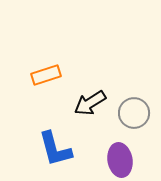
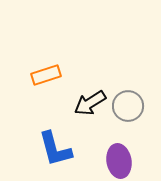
gray circle: moved 6 px left, 7 px up
purple ellipse: moved 1 px left, 1 px down
